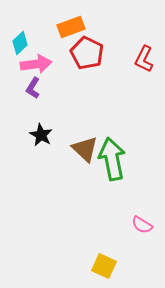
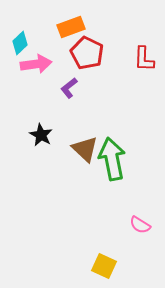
red L-shape: rotated 24 degrees counterclockwise
purple L-shape: moved 36 px right; rotated 20 degrees clockwise
pink semicircle: moved 2 px left
